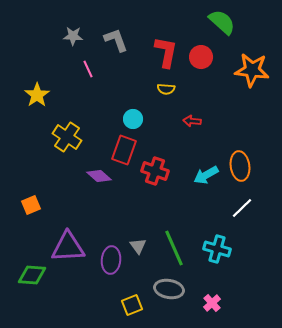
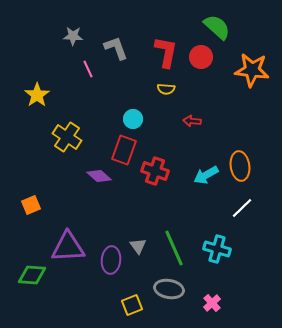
green semicircle: moved 5 px left, 5 px down
gray L-shape: moved 8 px down
